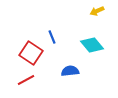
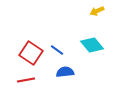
blue line: moved 5 px right, 13 px down; rotated 32 degrees counterclockwise
blue semicircle: moved 5 px left, 1 px down
red line: rotated 18 degrees clockwise
